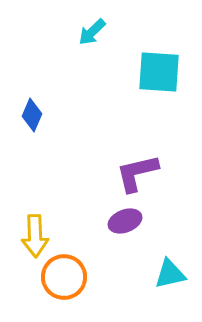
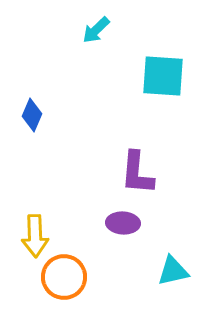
cyan arrow: moved 4 px right, 2 px up
cyan square: moved 4 px right, 4 px down
purple L-shape: rotated 72 degrees counterclockwise
purple ellipse: moved 2 px left, 2 px down; rotated 24 degrees clockwise
cyan triangle: moved 3 px right, 3 px up
